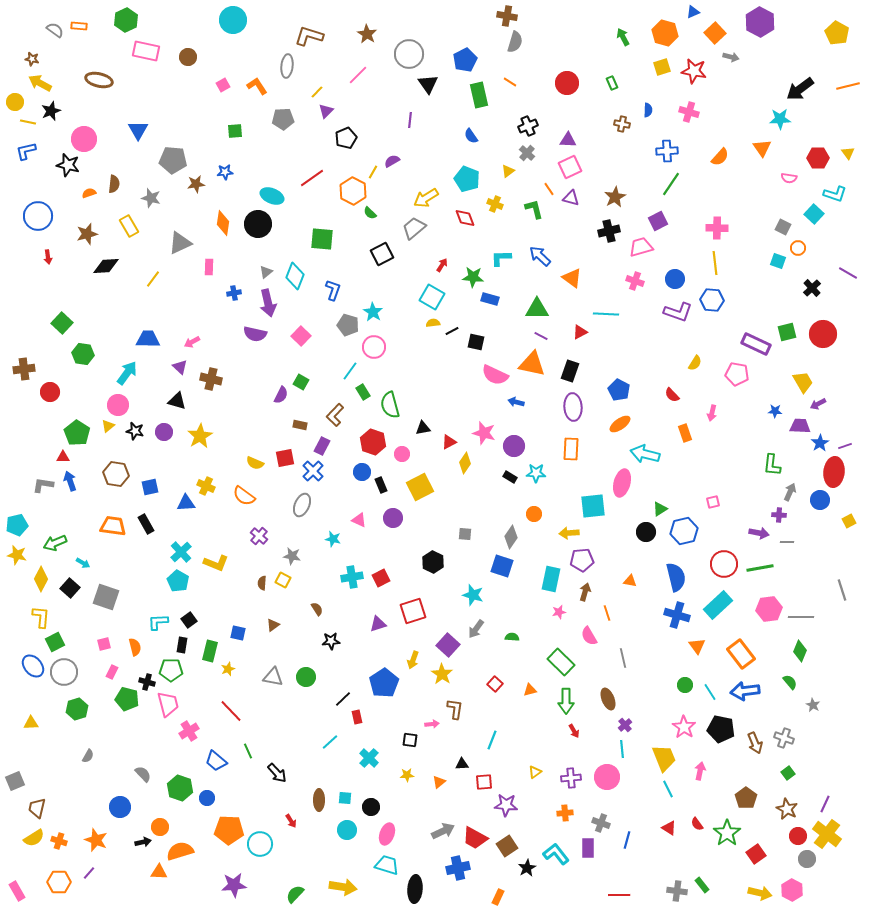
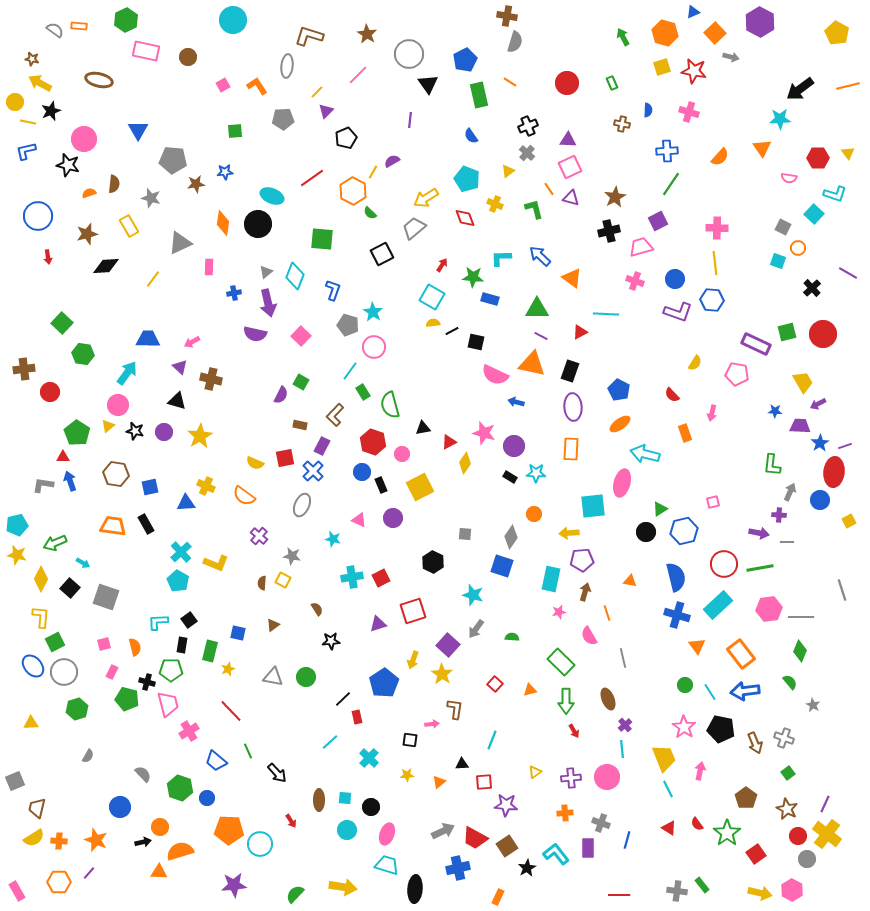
orange cross at (59, 841): rotated 14 degrees counterclockwise
